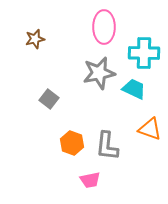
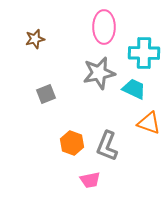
gray square: moved 3 px left, 5 px up; rotated 30 degrees clockwise
orange triangle: moved 1 px left, 6 px up
gray L-shape: rotated 16 degrees clockwise
